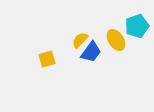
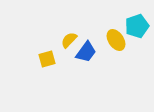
yellow semicircle: moved 11 px left
blue trapezoid: moved 5 px left
